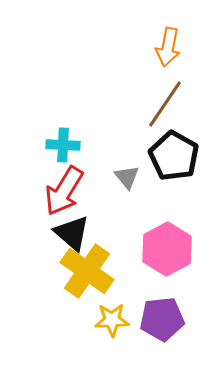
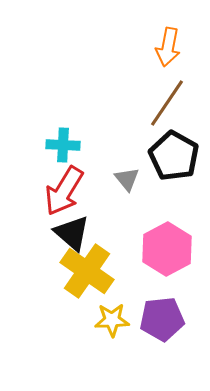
brown line: moved 2 px right, 1 px up
gray triangle: moved 2 px down
